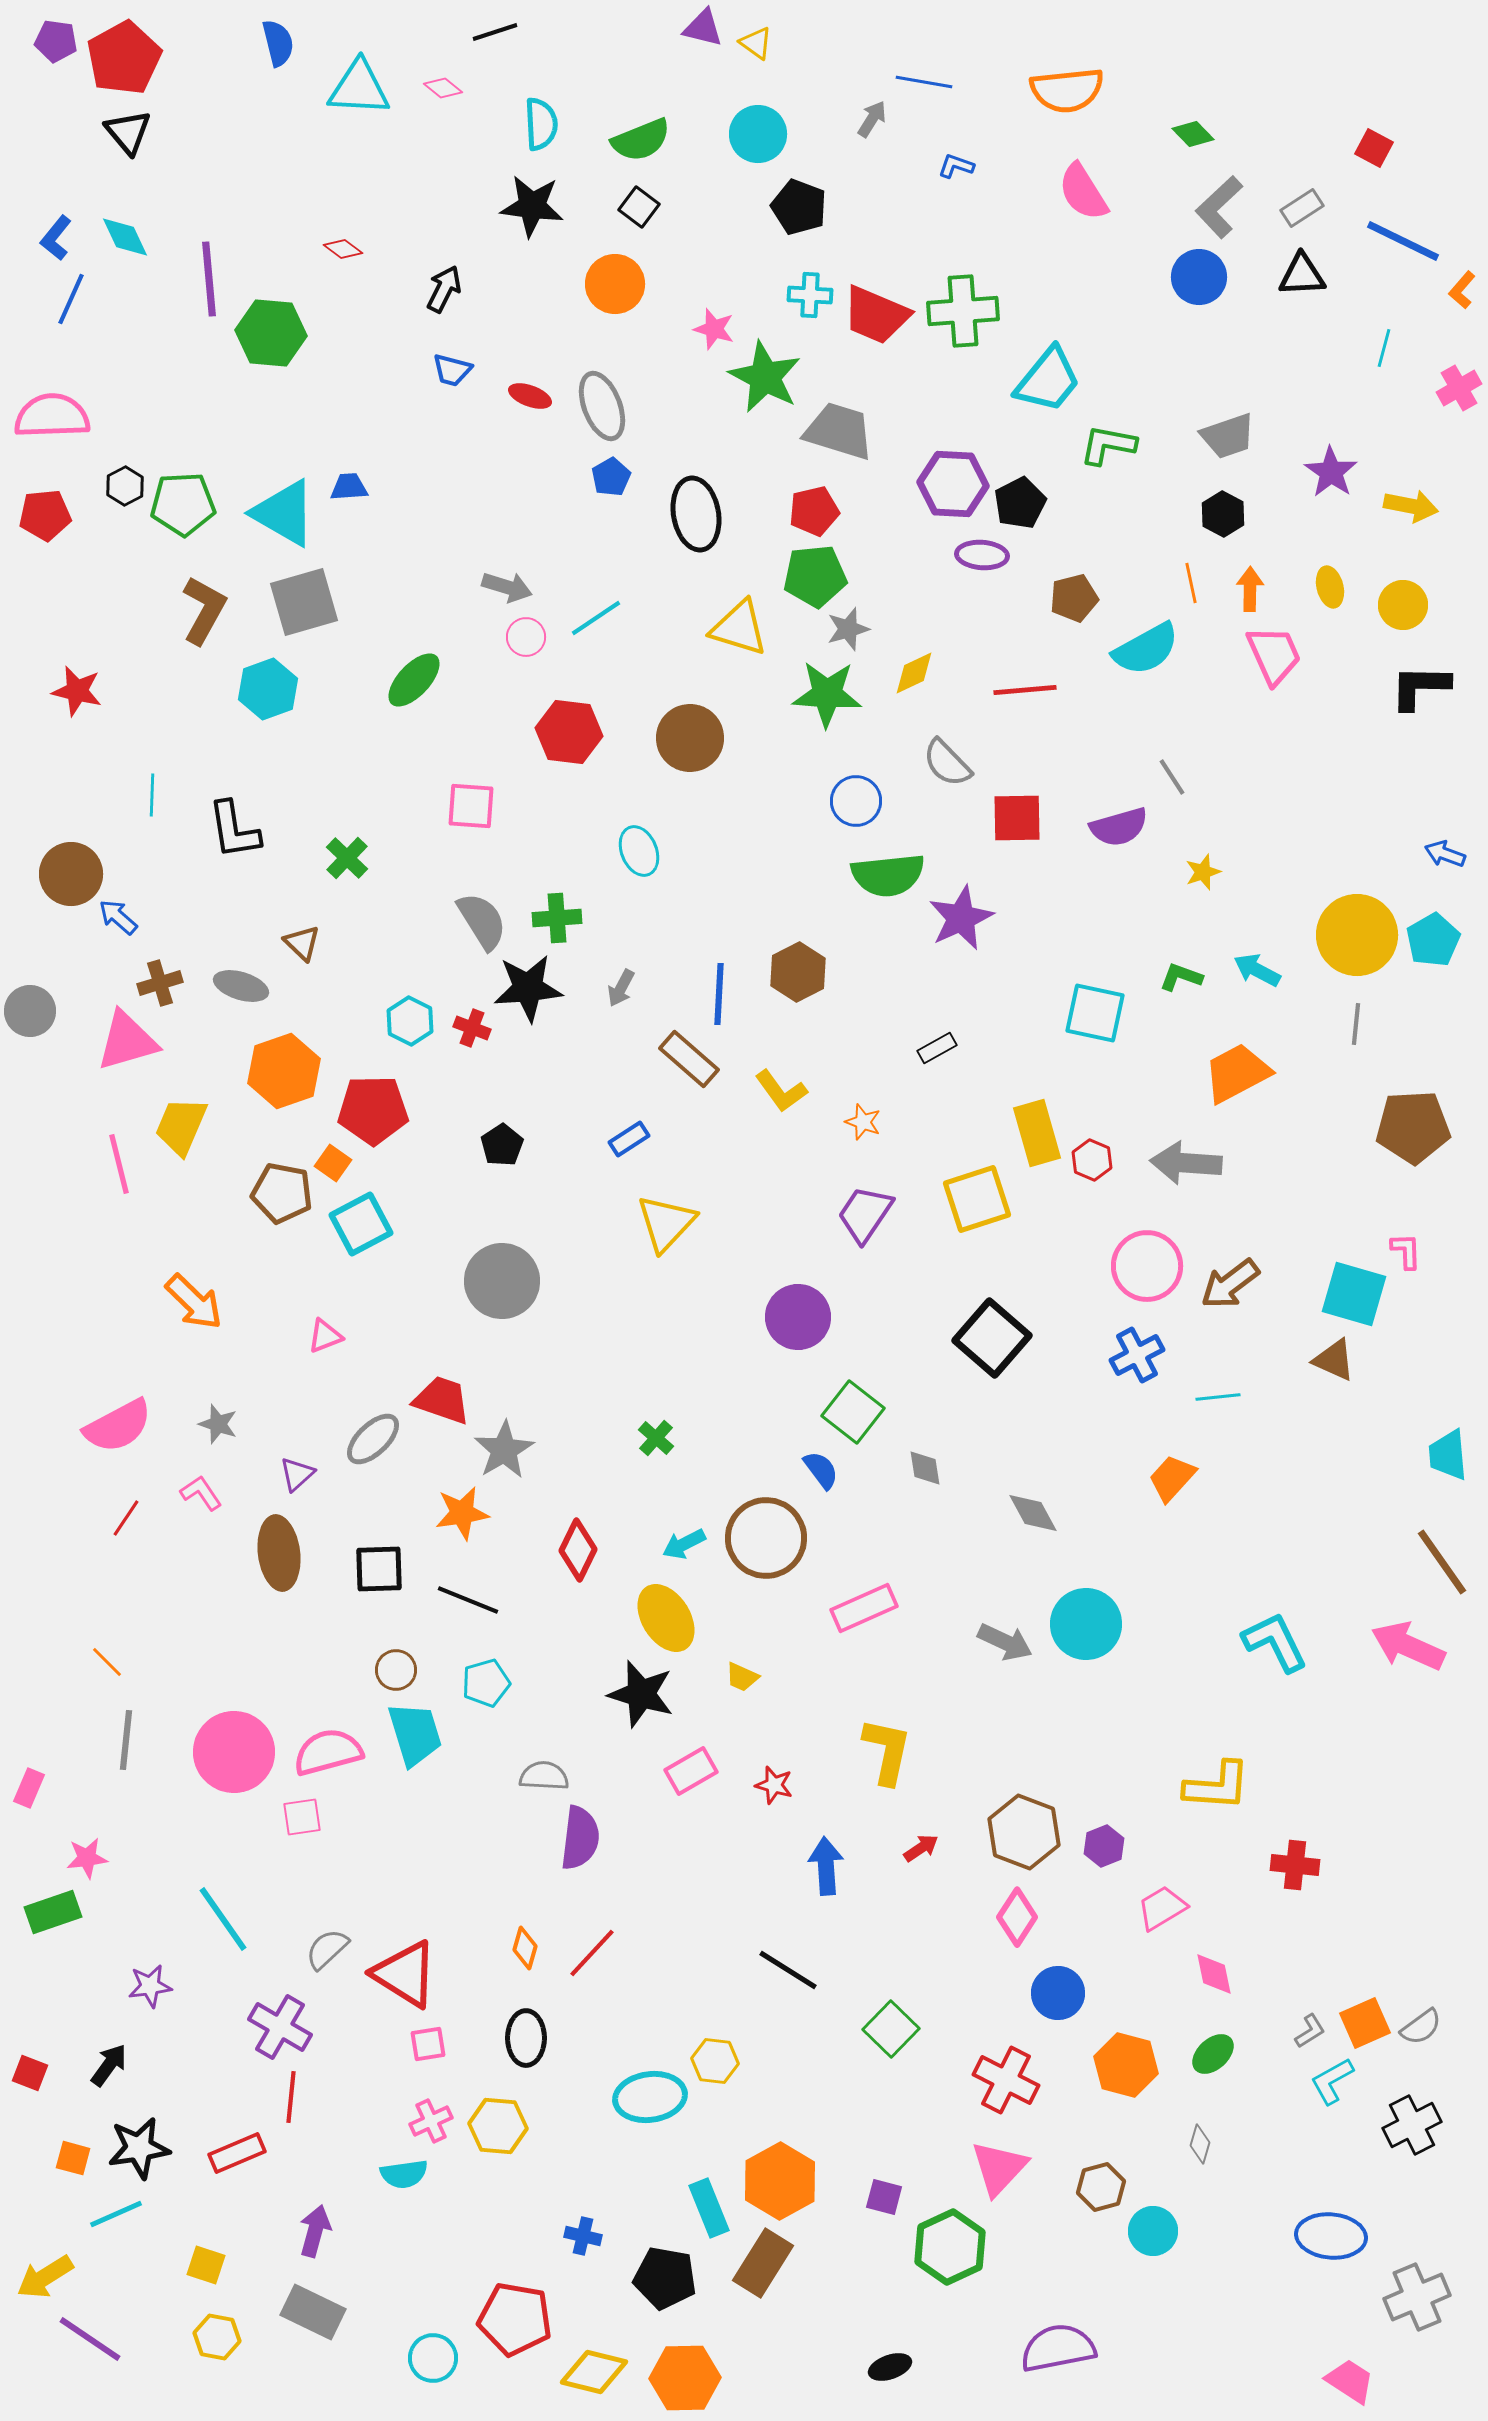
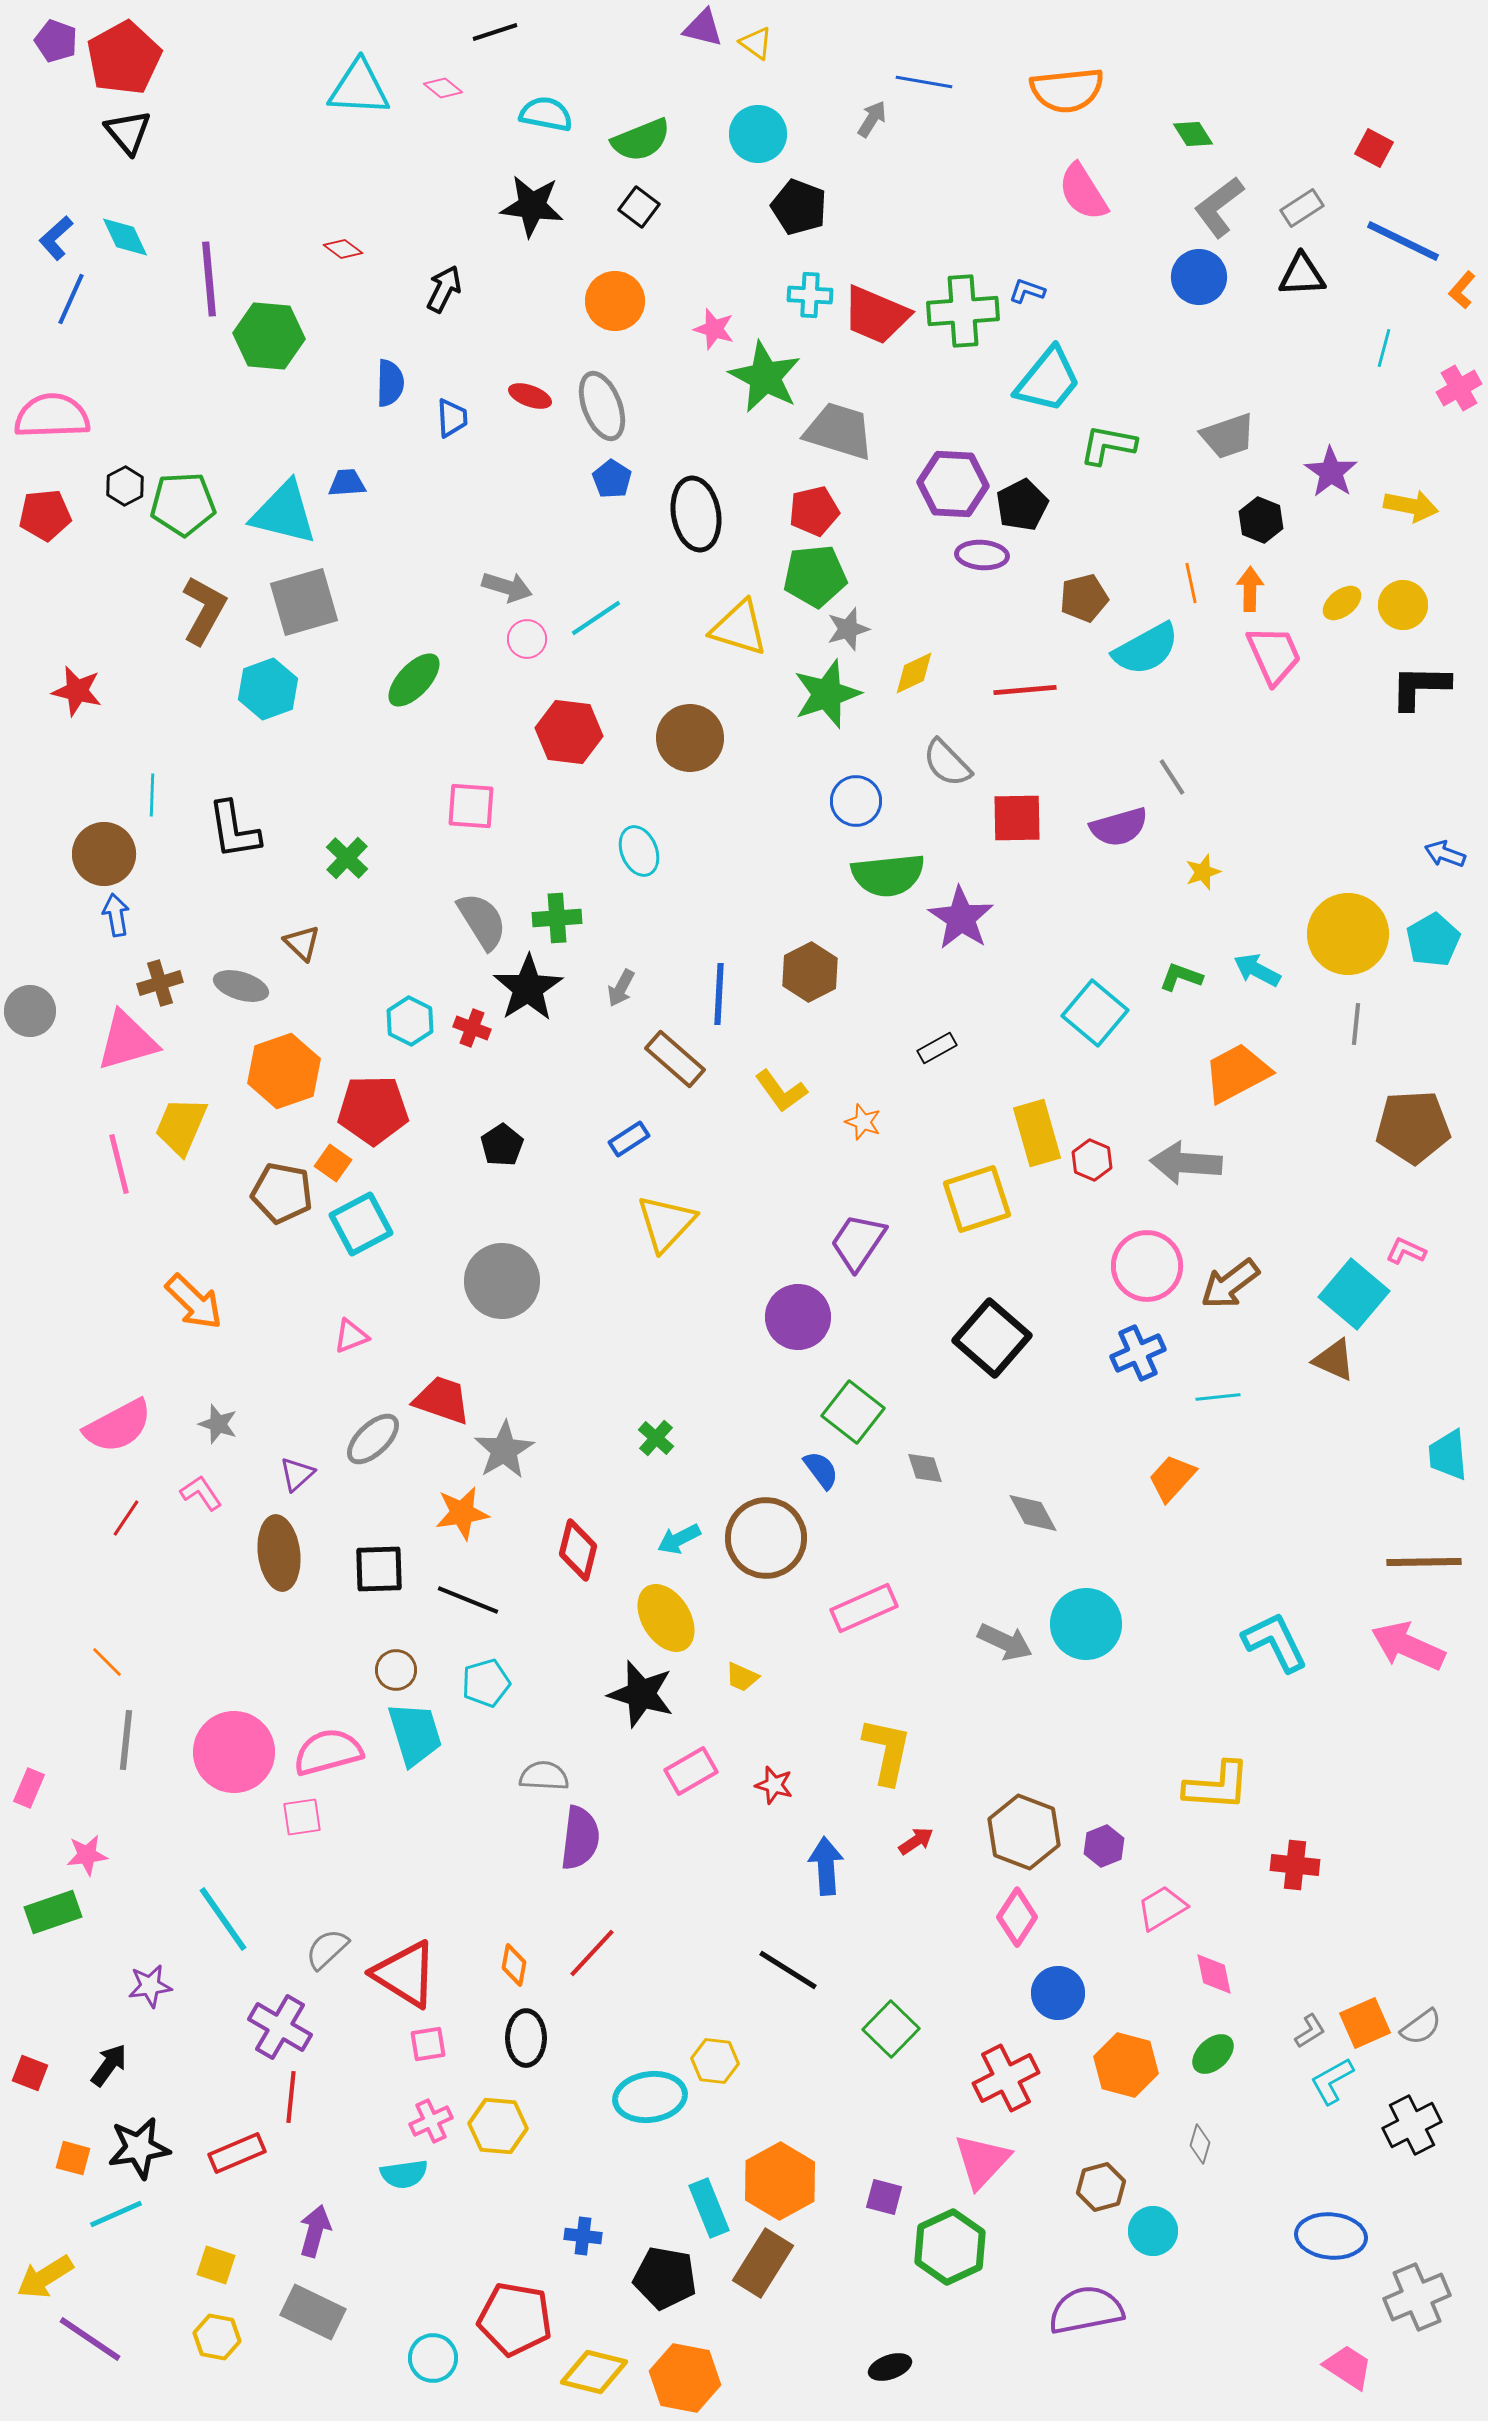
purple pentagon at (56, 41): rotated 12 degrees clockwise
blue semicircle at (278, 43): moved 112 px right, 340 px down; rotated 15 degrees clockwise
cyan semicircle at (541, 124): moved 5 px right, 10 px up; rotated 76 degrees counterclockwise
green diamond at (1193, 134): rotated 12 degrees clockwise
blue L-shape at (956, 166): moved 71 px right, 125 px down
gray L-shape at (1219, 207): rotated 6 degrees clockwise
blue L-shape at (56, 238): rotated 9 degrees clockwise
orange circle at (615, 284): moved 17 px down
green hexagon at (271, 333): moved 2 px left, 3 px down
blue trapezoid at (452, 370): moved 48 px down; rotated 108 degrees counterclockwise
blue pentagon at (611, 477): moved 1 px right, 2 px down; rotated 9 degrees counterclockwise
blue trapezoid at (349, 487): moved 2 px left, 4 px up
black pentagon at (1020, 503): moved 2 px right, 2 px down
cyan triangle at (284, 513): rotated 16 degrees counterclockwise
black hexagon at (1223, 514): moved 38 px right, 6 px down; rotated 6 degrees counterclockwise
yellow ellipse at (1330, 587): moved 12 px right, 16 px down; rotated 66 degrees clockwise
brown pentagon at (1074, 598): moved 10 px right
pink circle at (526, 637): moved 1 px right, 2 px down
green star at (827, 694): rotated 22 degrees counterclockwise
brown circle at (71, 874): moved 33 px right, 20 px up
blue arrow at (118, 917): moved 2 px left, 2 px up; rotated 39 degrees clockwise
purple star at (961, 918): rotated 14 degrees counterclockwise
yellow circle at (1357, 935): moved 9 px left, 1 px up
brown hexagon at (798, 972): moved 12 px right
black star at (528, 988): rotated 28 degrees counterclockwise
cyan square at (1095, 1013): rotated 28 degrees clockwise
brown rectangle at (689, 1059): moved 14 px left
purple trapezoid at (865, 1214): moved 7 px left, 28 px down
pink L-shape at (1406, 1251): rotated 63 degrees counterclockwise
cyan square at (1354, 1294): rotated 24 degrees clockwise
pink triangle at (325, 1336): moved 26 px right
blue cross at (1137, 1355): moved 1 px right, 2 px up; rotated 4 degrees clockwise
gray diamond at (925, 1468): rotated 9 degrees counterclockwise
cyan arrow at (684, 1544): moved 5 px left, 5 px up
red diamond at (578, 1550): rotated 12 degrees counterclockwise
brown line at (1442, 1562): moved 18 px left; rotated 56 degrees counterclockwise
red arrow at (921, 1848): moved 5 px left, 7 px up
pink star at (87, 1858): moved 3 px up
orange diamond at (525, 1948): moved 11 px left, 17 px down; rotated 6 degrees counterclockwise
red cross at (1006, 2080): moved 2 px up; rotated 36 degrees clockwise
pink triangle at (999, 2168): moved 17 px left, 7 px up
blue cross at (583, 2236): rotated 6 degrees counterclockwise
yellow square at (206, 2265): moved 10 px right
purple semicircle at (1058, 2348): moved 28 px right, 38 px up
orange hexagon at (685, 2378): rotated 12 degrees clockwise
pink trapezoid at (1350, 2381): moved 2 px left, 14 px up
